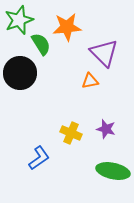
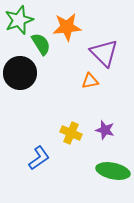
purple star: moved 1 px left, 1 px down
